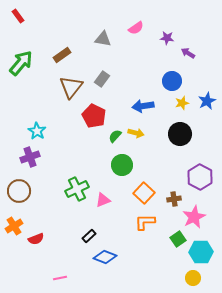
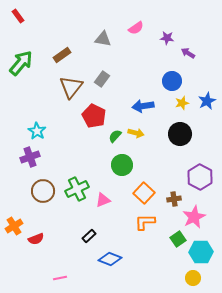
brown circle: moved 24 px right
blue diamond: moved 5 px right, 2 px down
